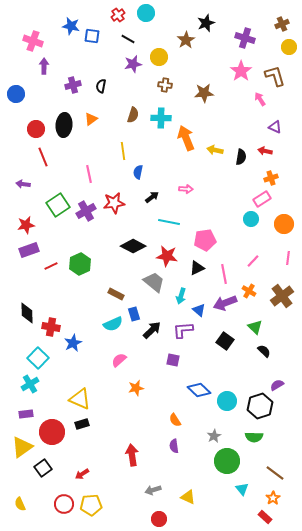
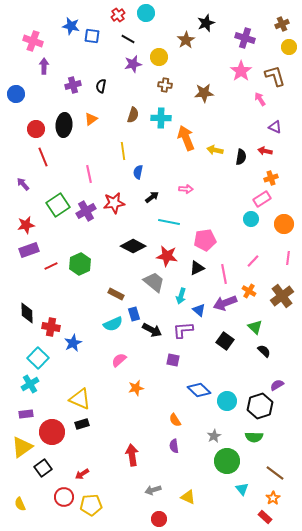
purple arrow at (23, 184): rotated 40 degrees clockwise
black arrow at (152, 330): rotated 72 degrees clockwise
red circle at (64, 504): moved 7 px up
